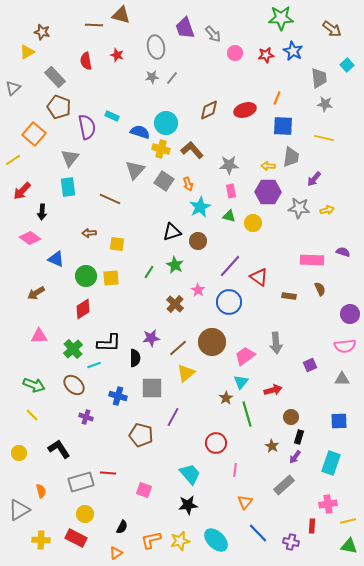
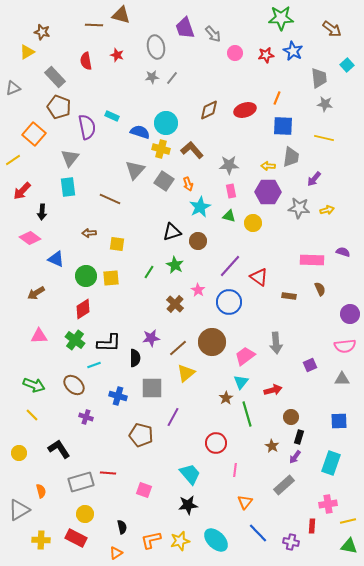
gray triangle at (13, 88): rotated 21 degrees clockwise
green cross at (73, 349): moved 2 px right, 9 px up; rotated 12 degrees counterclockwise
black semicircle at (122, 527): rotated 40 degrees counterclockwise
